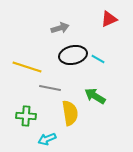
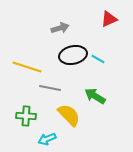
yellow semicircle: moved 1 px left, 2 px down; rotated 35 degrees counterclockwise
